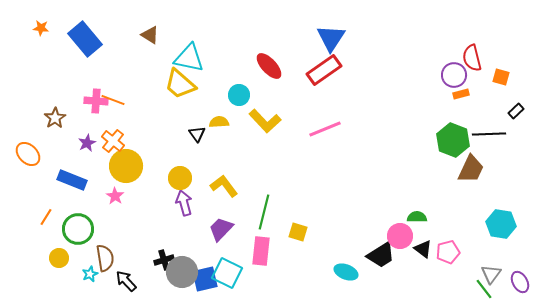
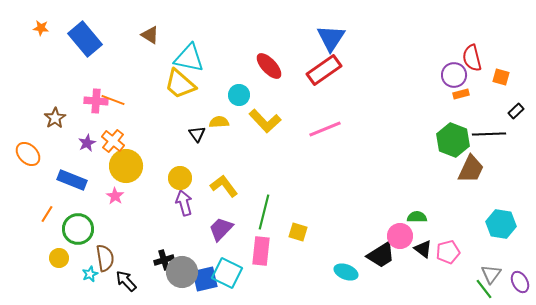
orange line at (46, 217): moved 1 px right, 3 px up
